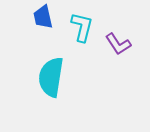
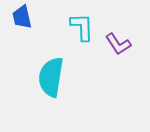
blue trapezoid: moved 21 px left
cyan L-shape: rotated 16 degrees counterclockwise
